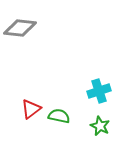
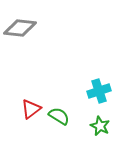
green semicircle: rotated 20 degrees clockwise
